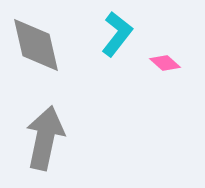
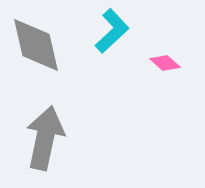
cyan L-shape: moved 5 px left, 3 px up; rotated 9 degrees clockwise
